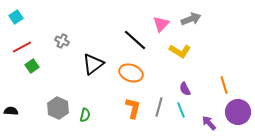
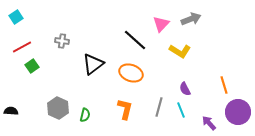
gray cross: rotated 16 degrees counterclockwise
orange L-shape: moved 8 px left, 1 px down
